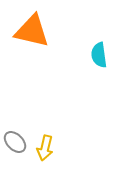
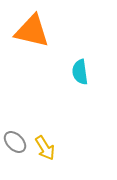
cyan semicircle: moved 19 px left, 17 px down
yellow arrow: rotated 45 degrees counterclockwise
